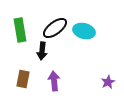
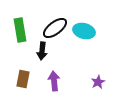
purple star: moved 10 px left
